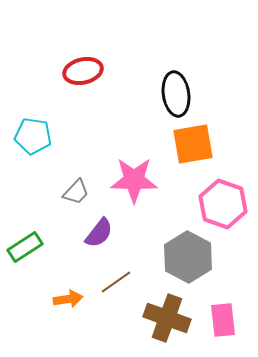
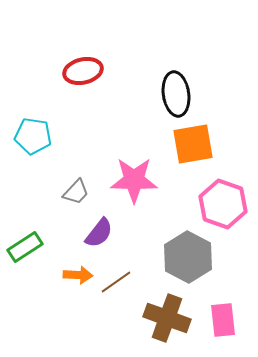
orange arrow: moved 10 px right, 24 px up; rotated 12 degrees clockwise
